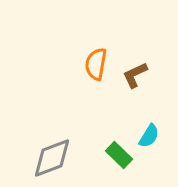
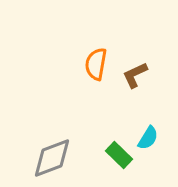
cyan semicircle: moved 1 px left, 2 px down
